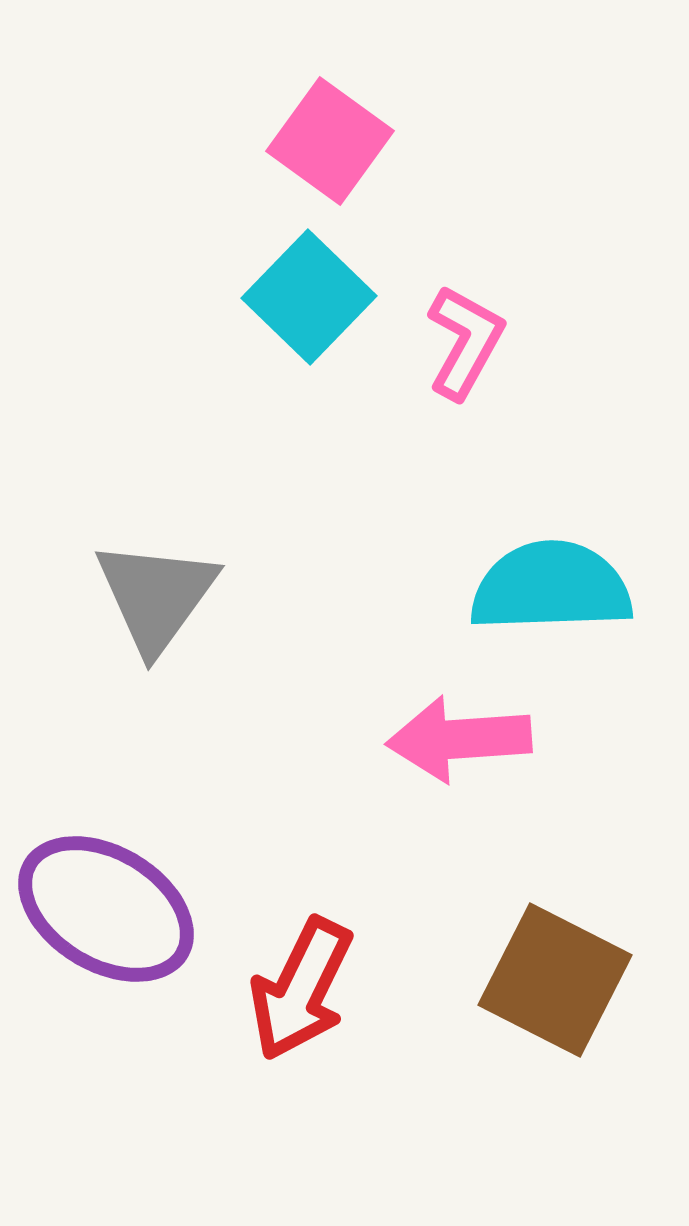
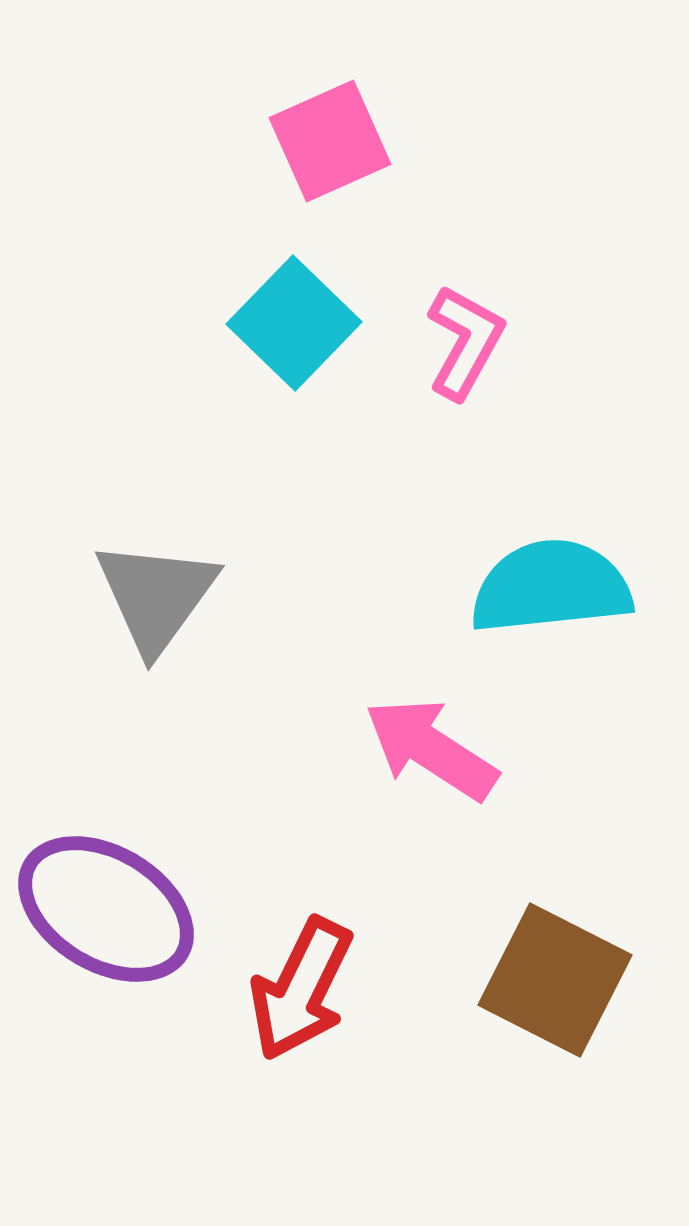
pink square: rotated 30 degrees clockwise
cyan square: moved 15 px left, 26 px down
cyan semicircle: rotated 4 degrees counterclockwise
pink arrow: moved 28 px left, 10 px down; rotated 37 degrees clockwise
